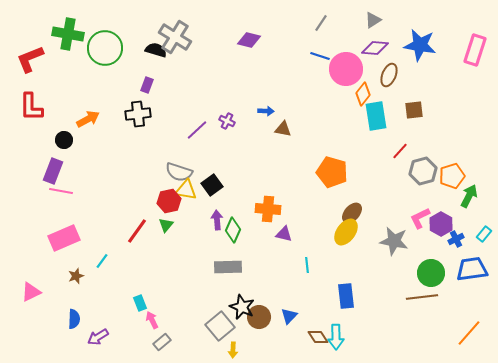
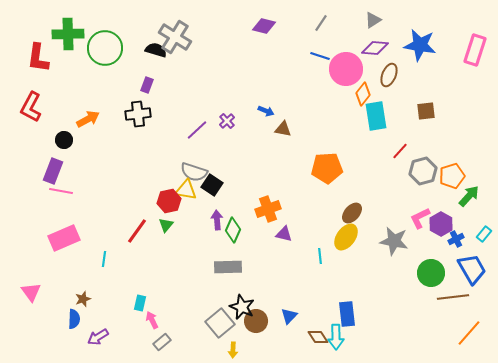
green cross at (68, 34): rotated 12 degrees counterclockwise
purple diamond at (249, 40): moved 15 px right, 14 px up
red L-shape at (30, 59): moved 8 px right, 1 px up; rotated 60 degrees counterclockwise
red L-shape at (31, 107): rotated 28 degrees clockwise
brown square at (414, 110): moved 12 px right, 1 px down
blue arrow at (266, 111): rotated 21 degrees clockwise
purple cross at (227, 121): rotated 21 degrees clockwise
gray semicircle at (179, 172): moved 15 px right
orange pentagon at (332, 172): moved 5 px left, 4 px up; rotated 20 degrees counterclockwise
black square at (212, 185): rotated 20 degrees counterclockwise
green arrow at (469, 196): rotated 15 degrees clockwise
orange cross at (268, 209): rotated 25 degrees counterclockwise
yellow ellipse at (346, 232): moved 5 px down
cyan line at (102, 261): moved 2 px right, 2 px up; rotated 28 degrees counterclockwise
cyan line at (307, 265): moved 13 px right, 9 px up
blue trapezoid at (472, 269): rotated 68 degrees clockwise
brown star at (76, 276): moved 7 px right, 23 px down
pink triangle at (31, 292): rotated 40 degrees counterclockwise
blue rectangle at (346, 296): moved 1 px right, 18 px down
brown line at (422, 297): moved 31 px right
cyan rectangle at (140, 303): rotated 35 degrees clockwise
brown circle at (259, 317): moved 3 px left, 4 px down
gray square at (220, 326): moved 3 px up
